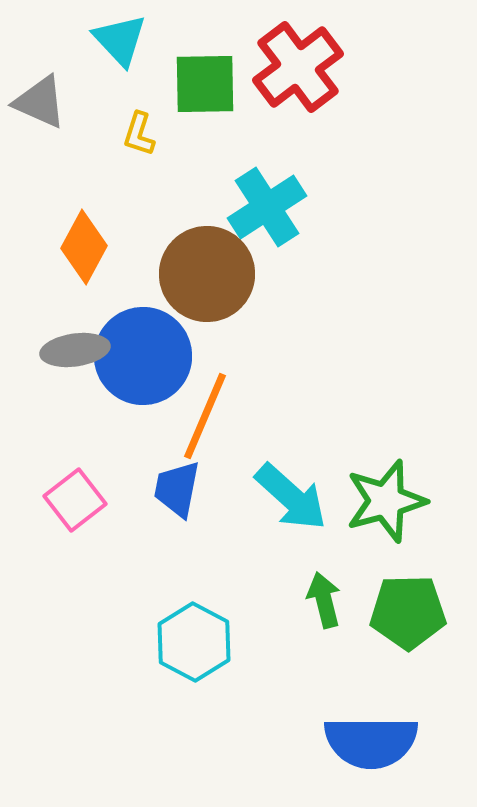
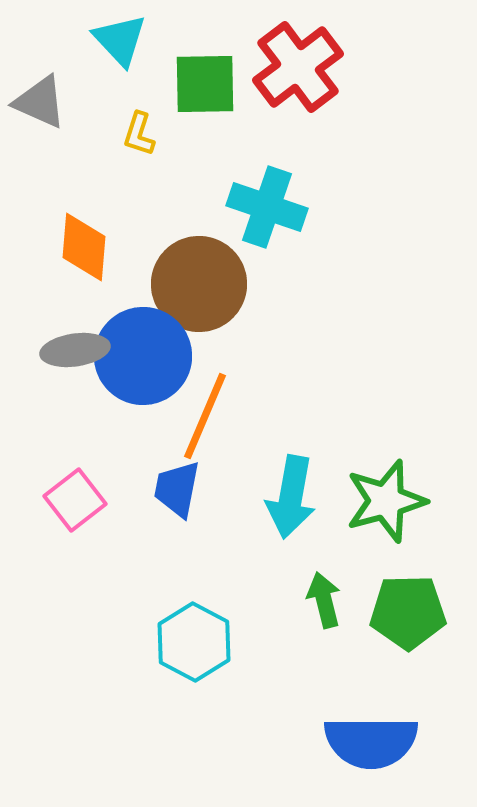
cyan cross: rotated 38 degrees counterclockwise
orange diamond: rotated 24 degrees counterclockwise
brown circle: moved 8 px left, 10 px down
cyan arrow: rotated 58 degrees clockwise
